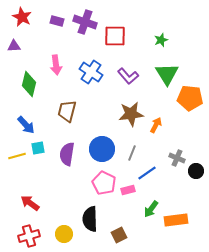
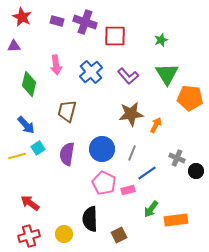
blue cross: rotated 15 degrees clockwise
cyan square: rotated 24 degrees counterclockwise
